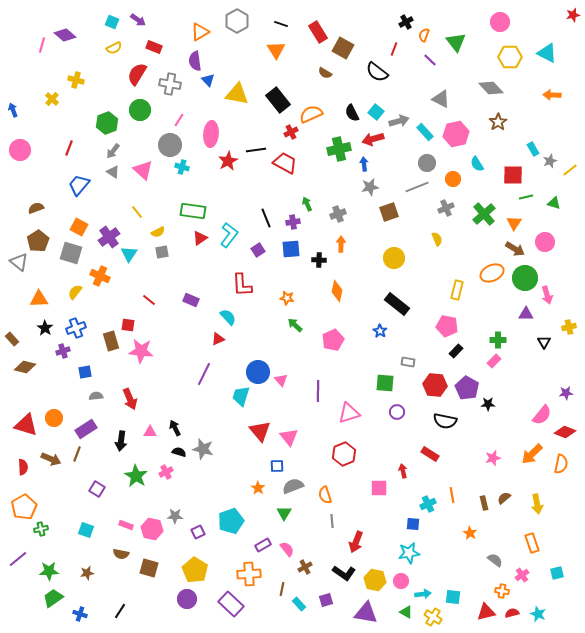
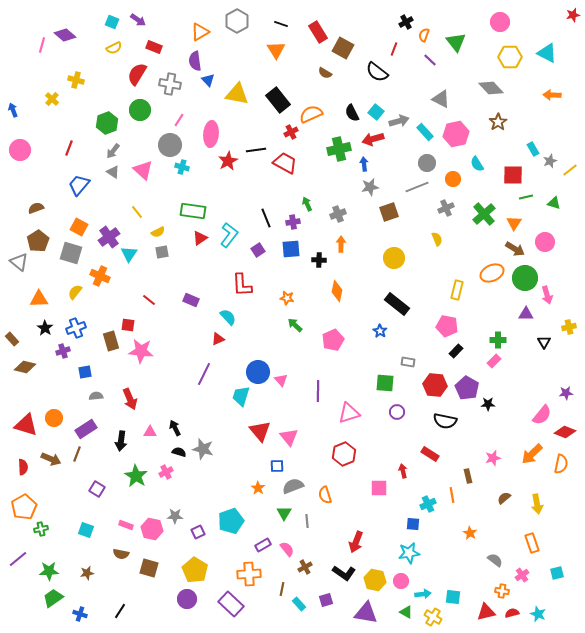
brown rectangle at (484, 503): moved 16 px left, 27 px up
gray line at (332, 521): moved 25 px left
